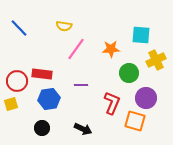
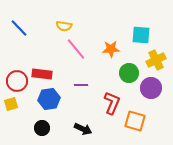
pink line: rotated 75 degrees counterclockwise
purple circle: moved 5 px right, 10 px up
